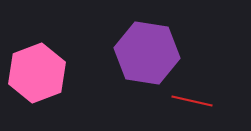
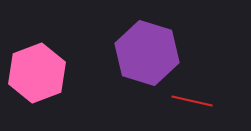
purple hexagon: rotated 8 degrees clockwise
